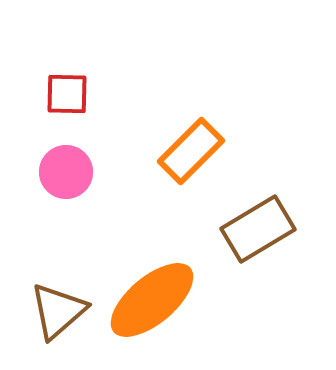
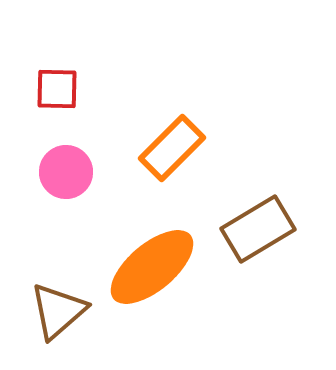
red square: moved 10 px left, 5 px up
orange rectangle: moved 19 px left, 3 px up
orange ellipse: moved 33 px up
